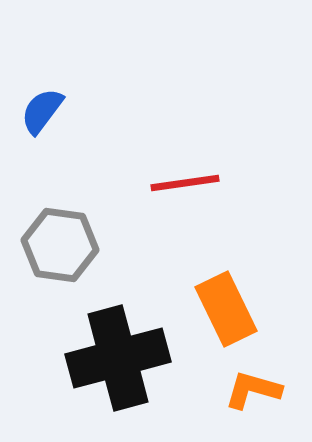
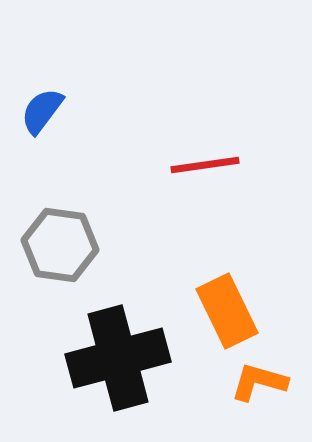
red line: moved 20 px right, 18 px up
orange rectangle: moved 1 px right, 2 px down
orange L-shape: moved 6 px right, 8 px up
